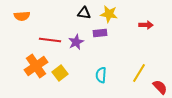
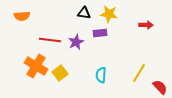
orange cross: rotated 25 degrees counterclockwise
